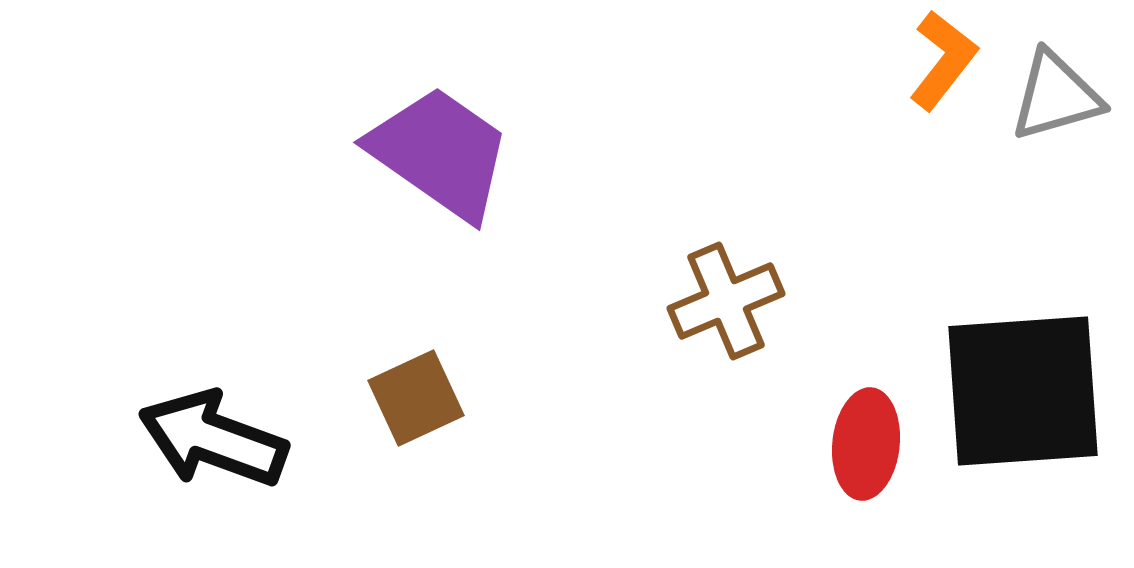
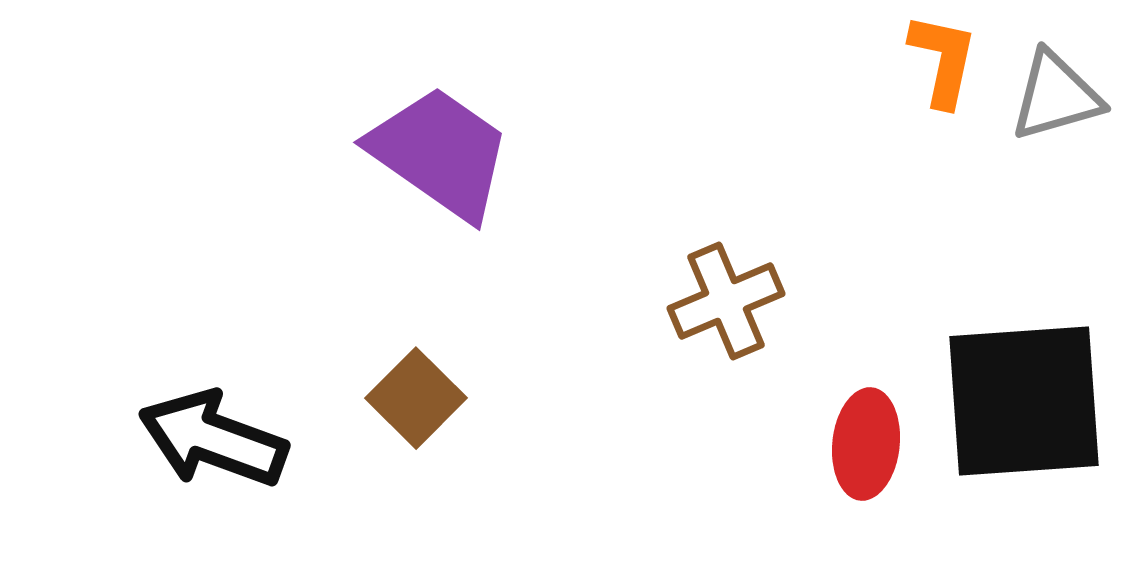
orange L-shape: rotated 26 degrees counterclockwise
black square: moved 1 px right, 10 px down
brown square: rotated 20 degrees counterclockwise
